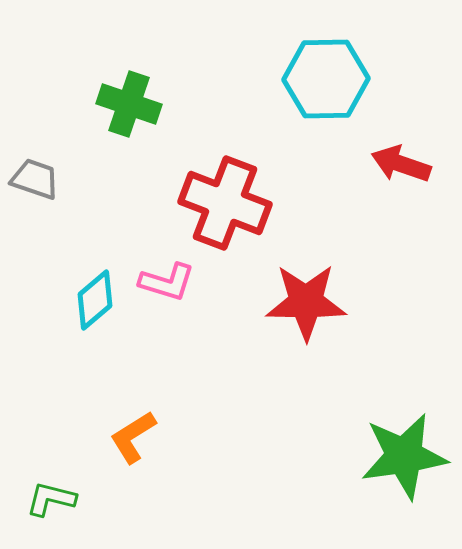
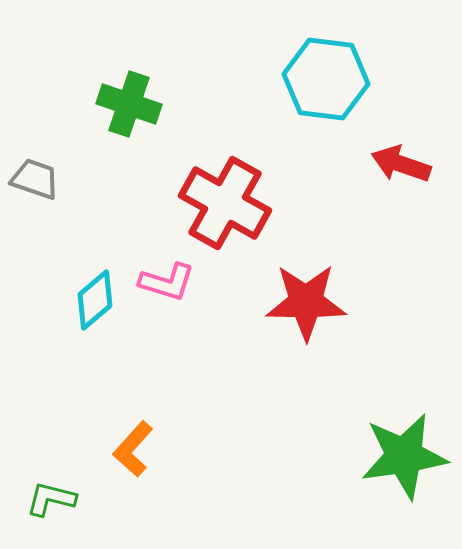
cyan hexagon: rotated 8 degrees clockwise
red cross: rotated 8 degrees clockwise
orange L-shape: moved 12 px down; rotated 16 degrees counterclockwise
